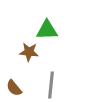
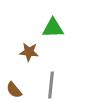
green triangle: moved 6 px right, 2 px up
brown semicircle: moved 2 px down
